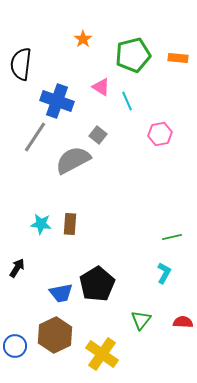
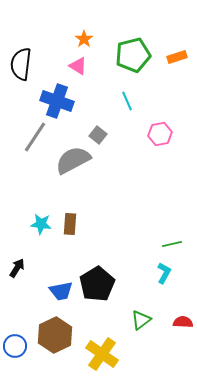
orange star: moved 1 px right
orange rectangle: moved 1 px left, 1 px up; rotated 24 degrees counterclockwise
pink triangle: moved 23 px left, 21 px up
green line: moved 7 px down
blue trapezoid: moved 2 px up
green triangle: rotated 15 degrees clockwise
